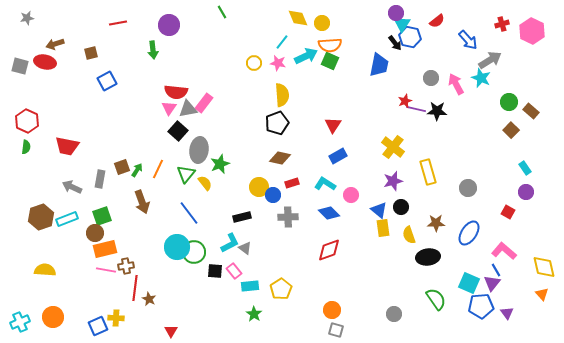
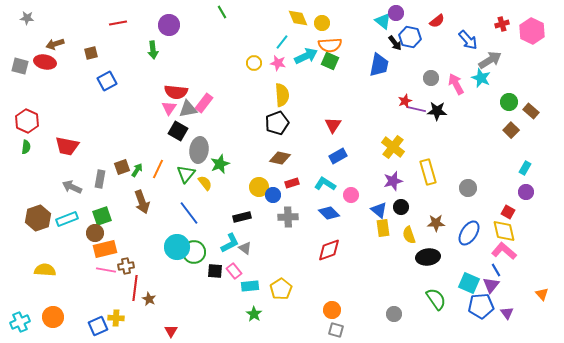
gray star at (27, 18): rotated 16 degrees clockwise
cyan triangle at (402, 24): moved 19 px left, 3 px up; rotated 24 degrees counterclockwise
black square at (178, 131): rotated 12 degrees counterclockwise
cyan rectangle at (525, 168): rotated 64 degrees clockwise
brown hexagon at (41, 217): moved 3 px left, 1 px down
yellow diamond at (544, 267): moved 40 px left, 36 px up
purple triangle at (492, 283): moved 1 px left, 2 px down
